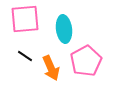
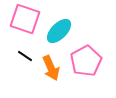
pink square: rotated 24 degrees clockwise
cyan ellipse: moved 5 px left, 2 px down; rotated 52 degrees clockwise
